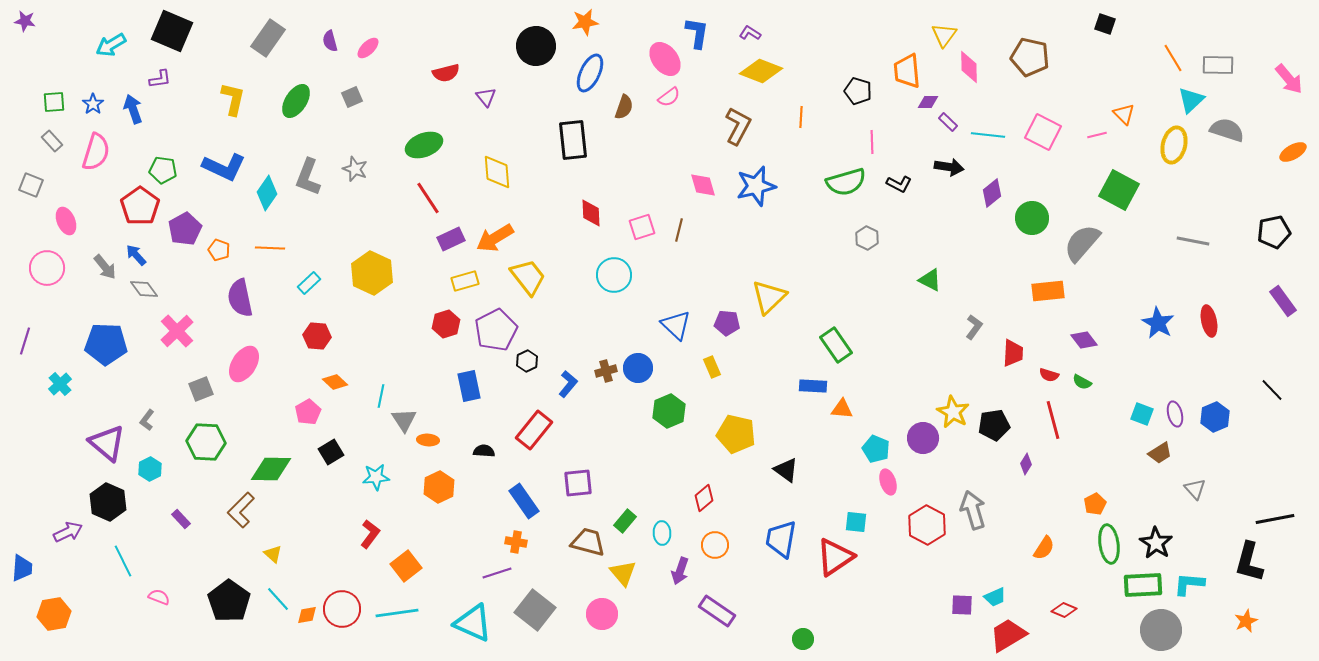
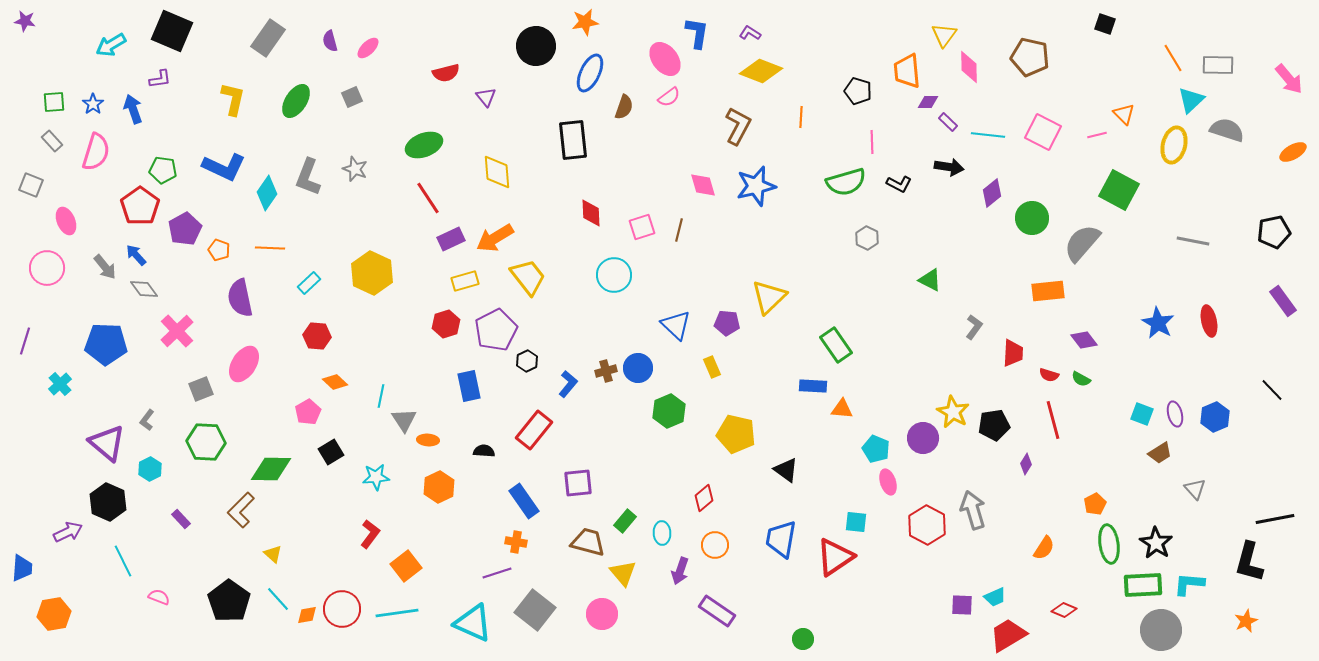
green semicircle at (1082, 382): moved 1 px left, 3 px up
